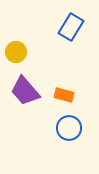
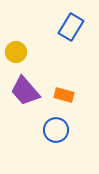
blue circle: moved 13 px left, 2 px down
